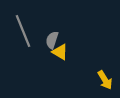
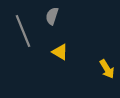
gray semicircle: moved 24 px up
yellow arrow: moved 2 px right, 11 px up
